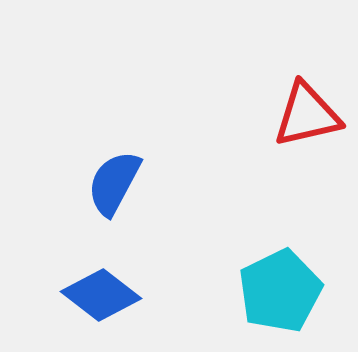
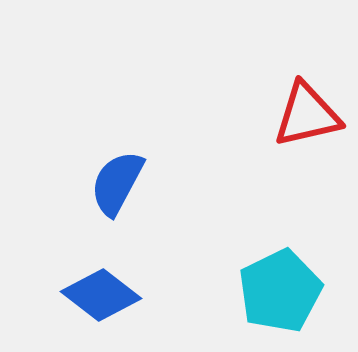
blue semicircle: moved 3 px right
